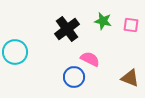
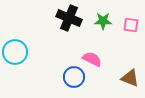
green star: rotated 12 degrees counterclockwise
black cross: moved 2 px right, 11 px up; rotated 30 degrees counterclockwise
pink semicircle: moved 2 px right
